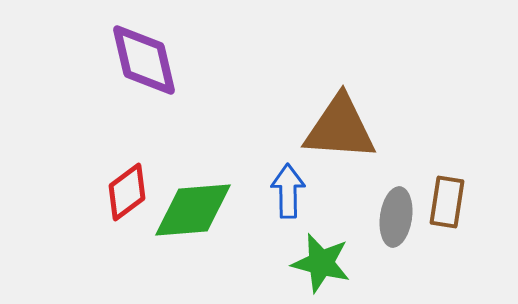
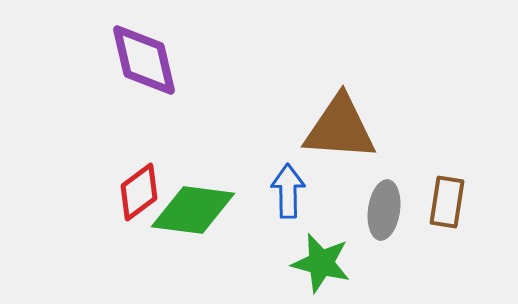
red diamond: moved 12 px right
green diamond: rotated 12 degrees clockwise
gray ellipse: moved 12 px left, 7 px up
